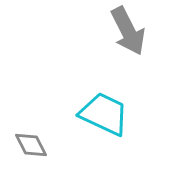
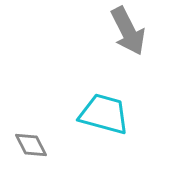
cyan trapezoid: rotated 10 degrees counterclockwise
